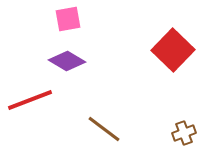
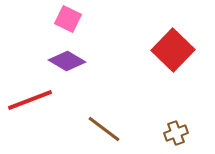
pink square: rotated 36 degrees clockwise
brown cross: moved 8 px left
